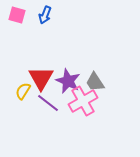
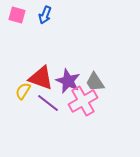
red triangle: rotated 40 degrees counterclockwise
